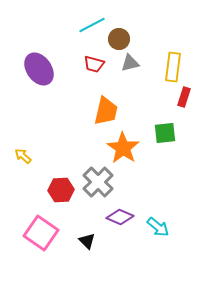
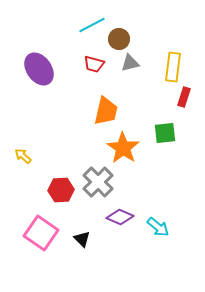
black triangle: moved 5 px left, 2 px up
